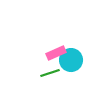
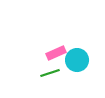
cyan circle: moved 6 px right
